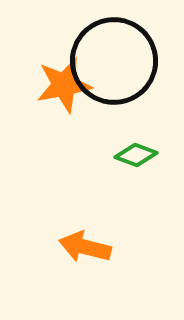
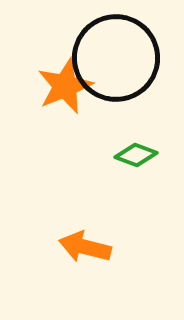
black circle: moved 2 px right, 3 px up
orange star: moved 1 px right, 1 px down; rotated 12 degrees counterclockwise
